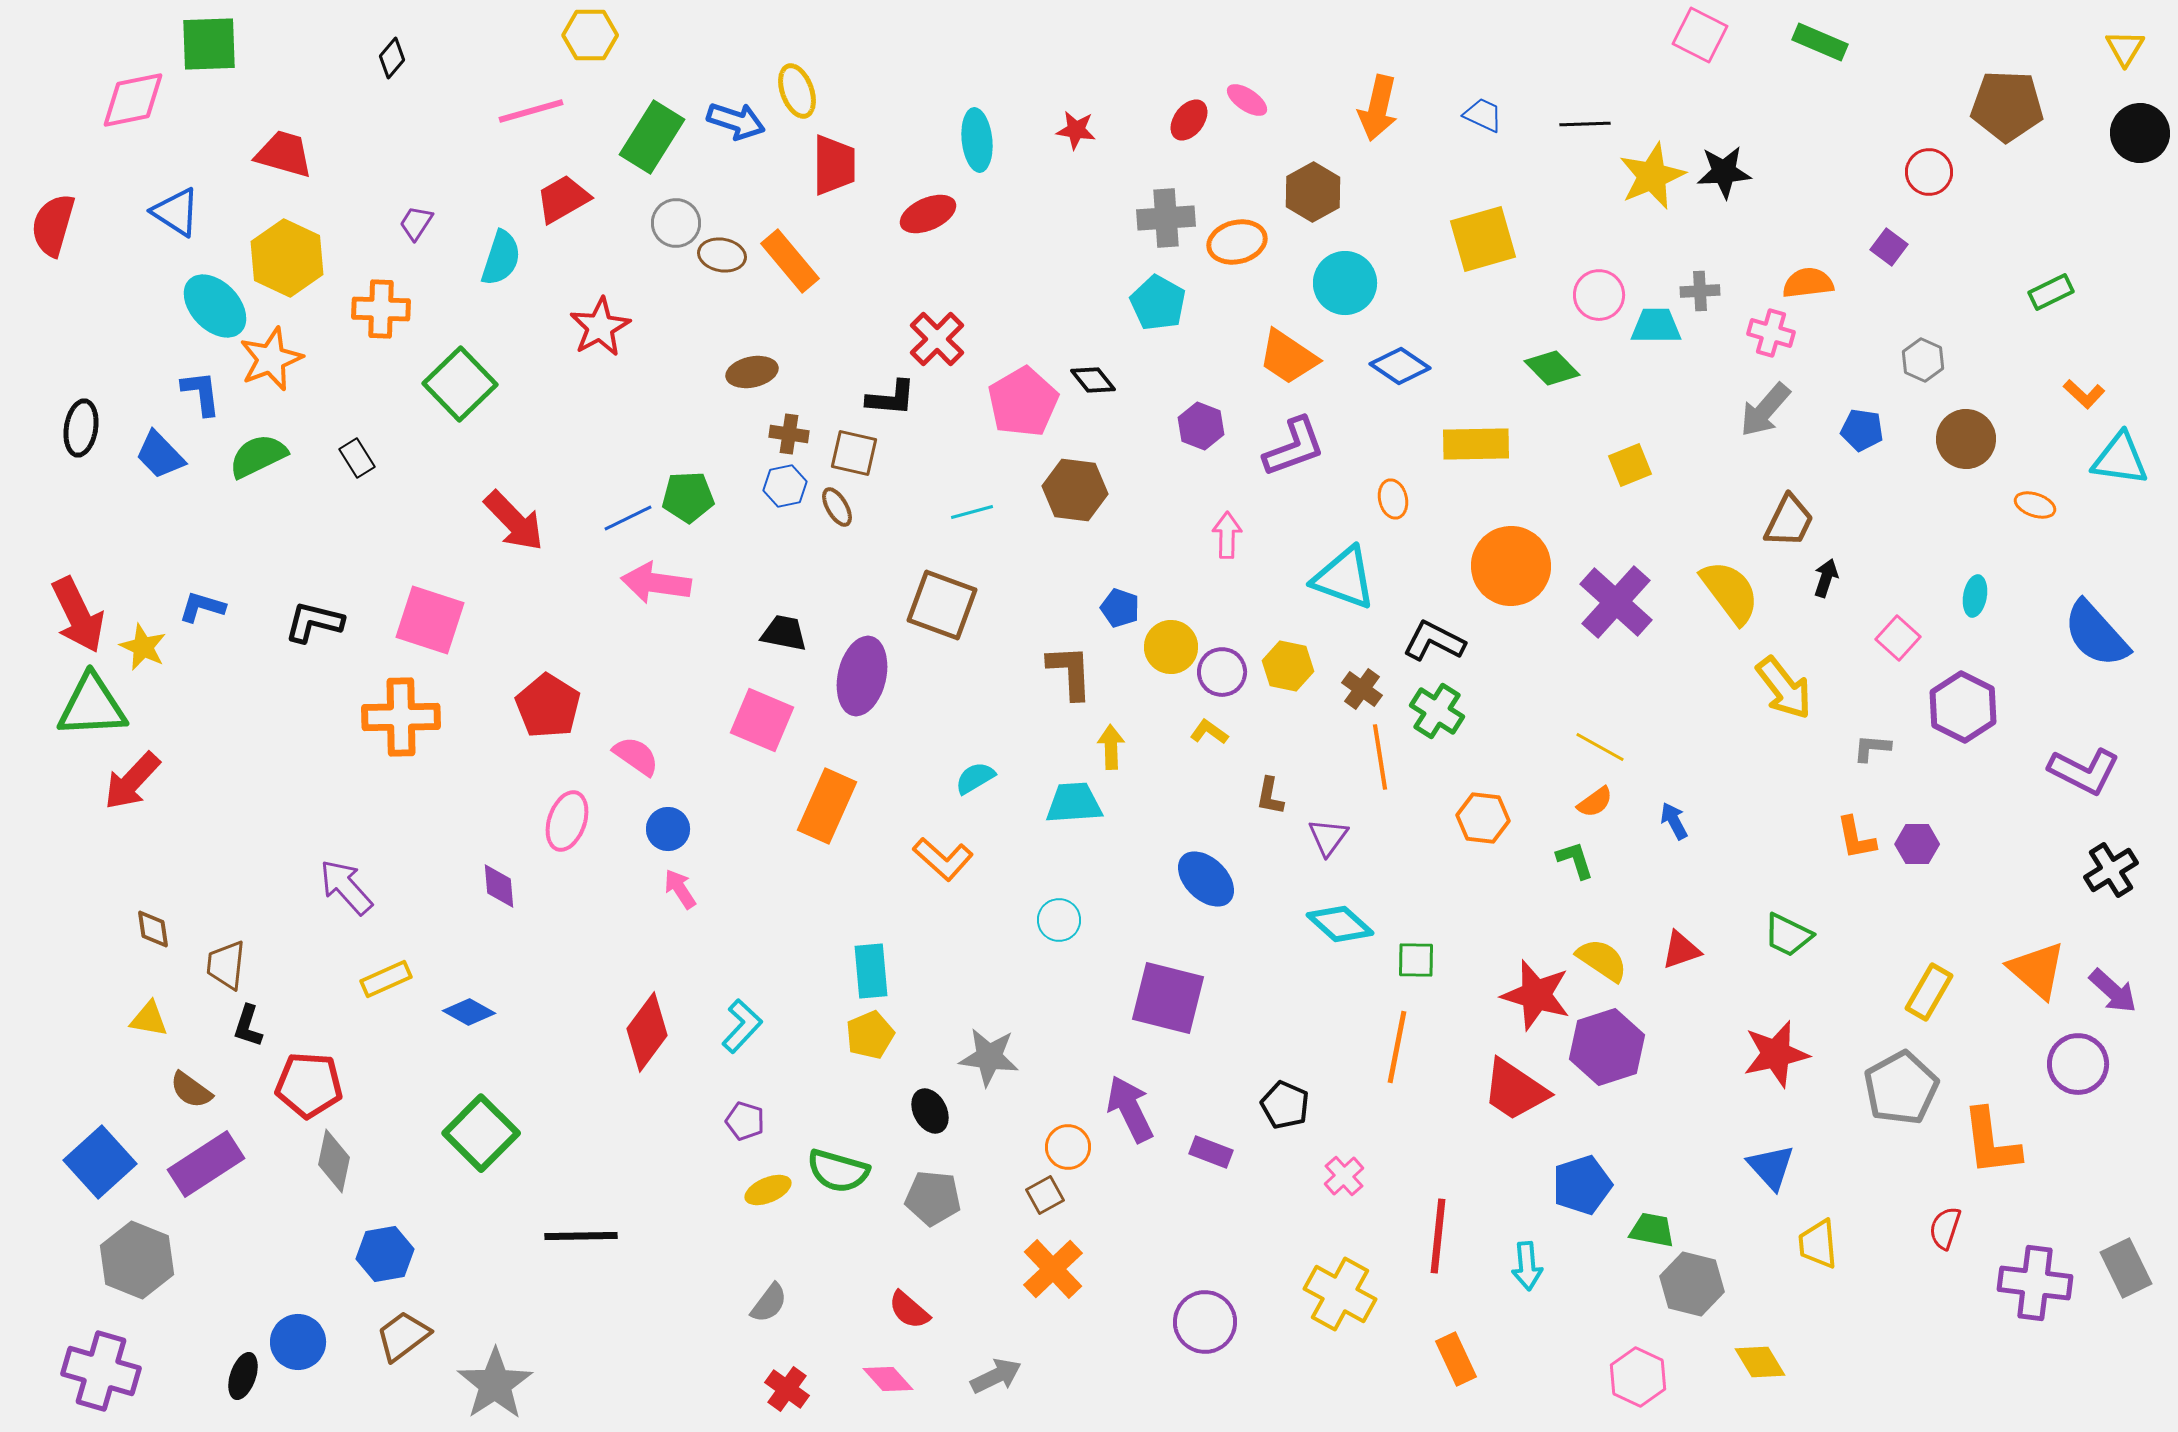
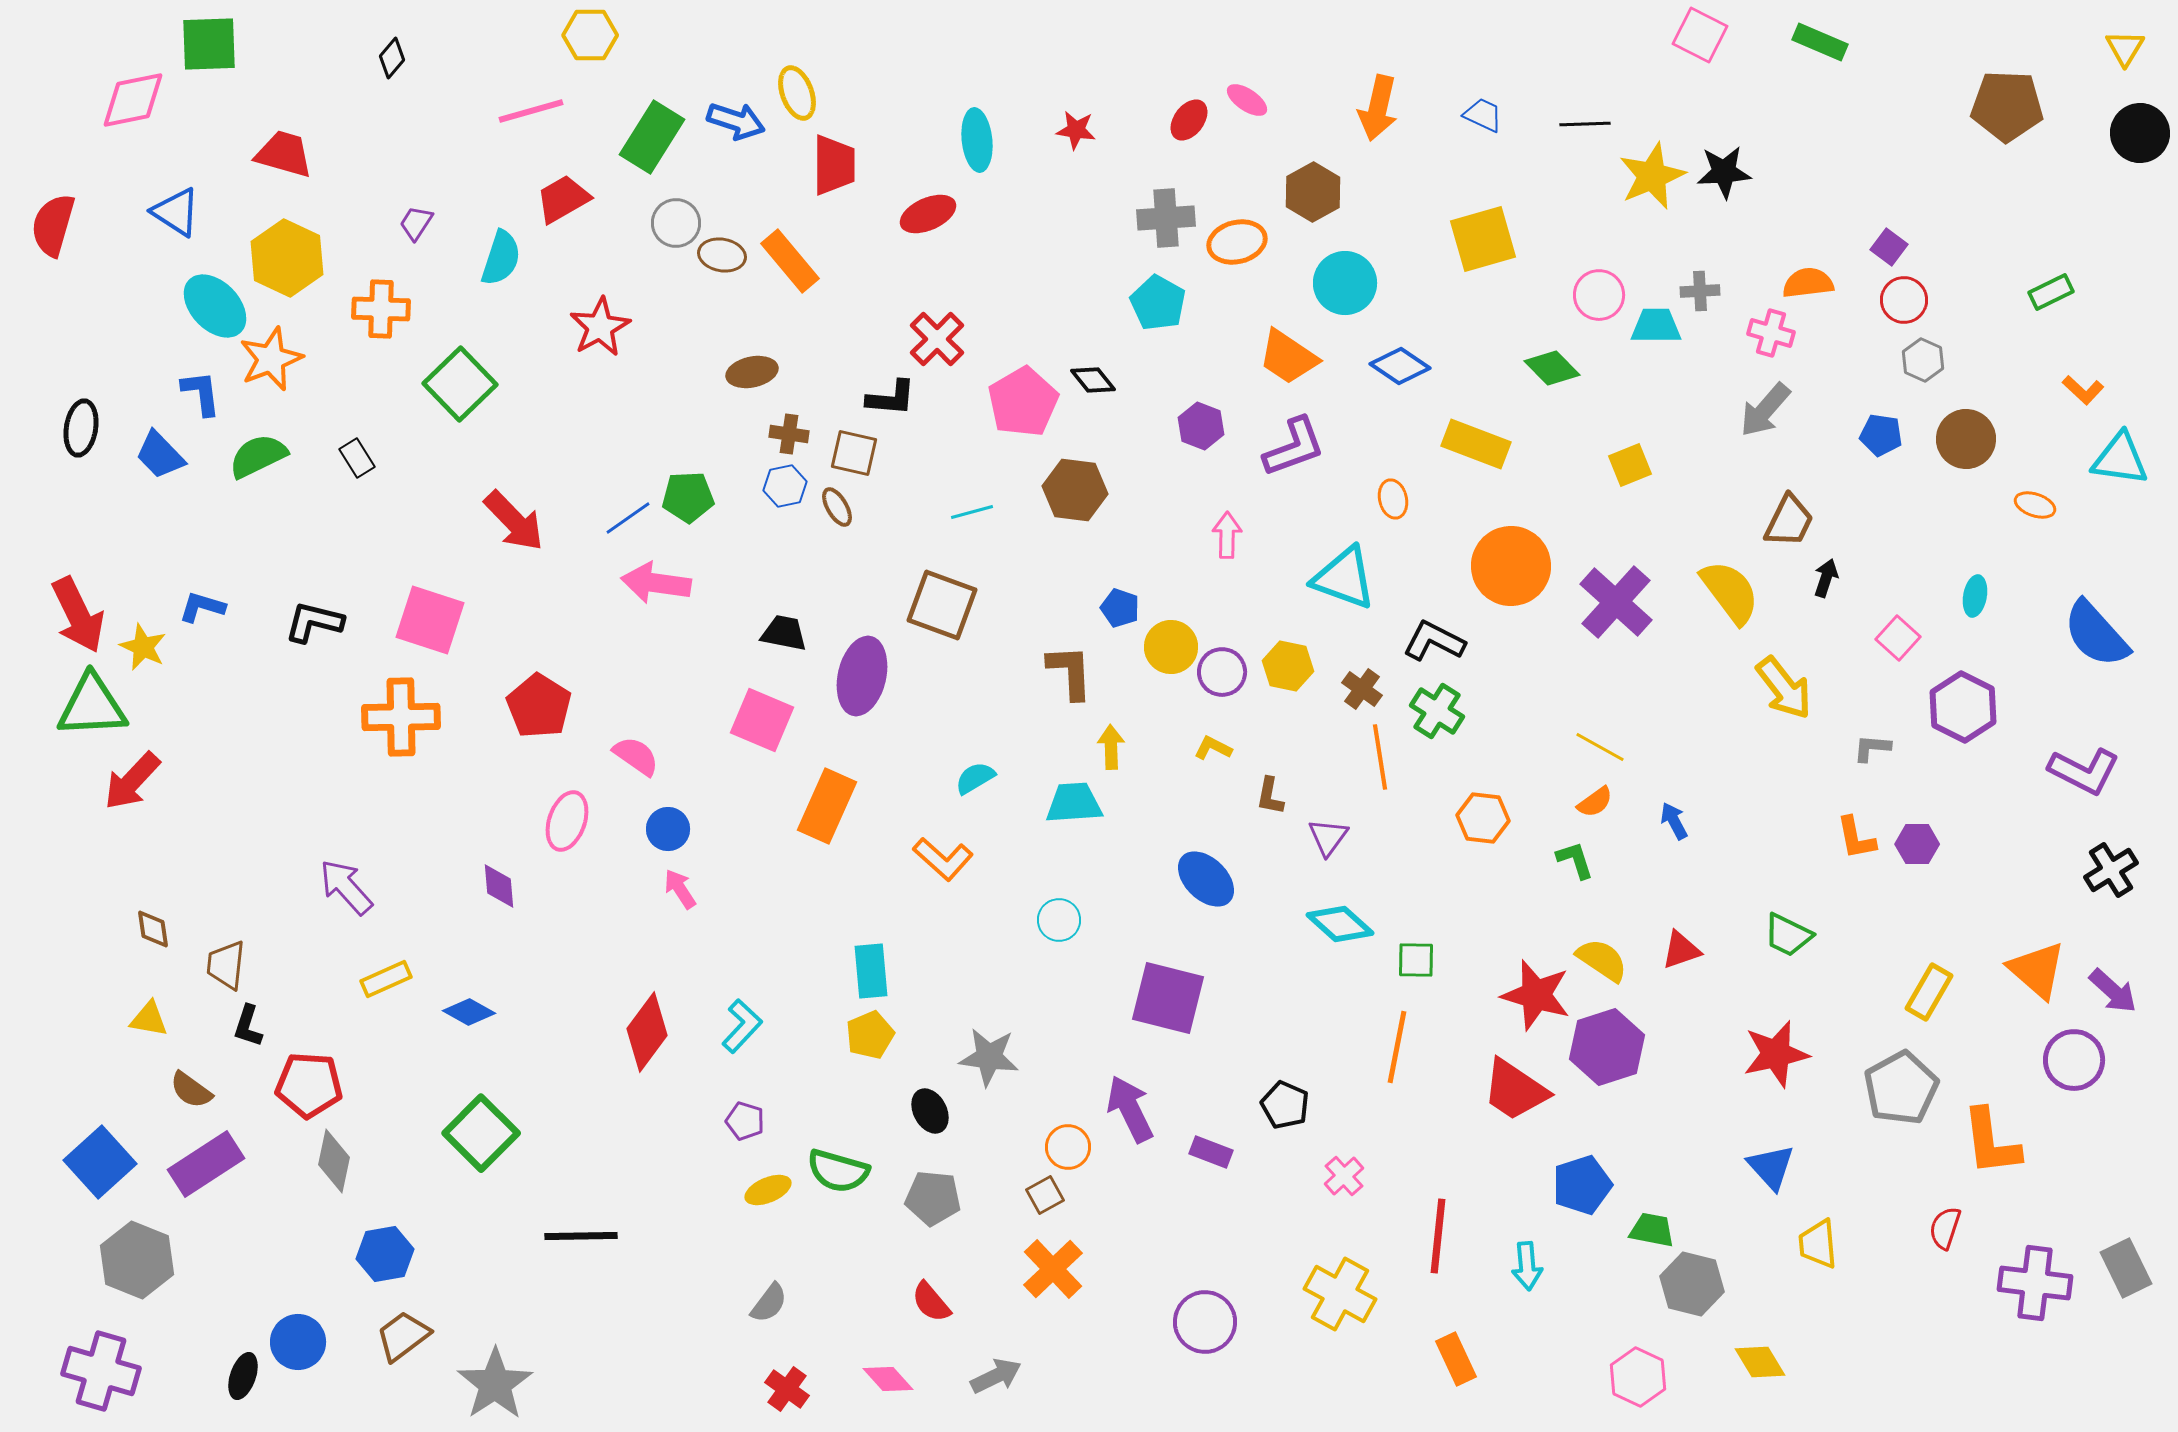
yellow ellipse at (797, 91): moved 2 px down
red circle at (1929, 172): moved 25 px left, 128 px down
orange L-shape at (2084, 394): moved 1 px left, 4 px up
blue pentagon at (1862, 430): moved 19 px right, 5 px down
yellow rectangle at (1476, 444): rotated 22 degrees clockwise
blue line at (628, 518): rotated 9 degrees counterclockwise
red pentagon at (548, 706): moved 9 px left
yellow L-shape at (1209, 732): moved 4 px right, 16 px down; rotated 9 degrees counterclockwise
purple circle at (2078, 1064): moved 4 px left, 4 px up
red semicircle at (909, 1310): moved 22 px right, 8 px up; rotated 9 degrees clockwise
